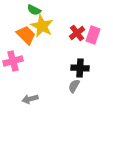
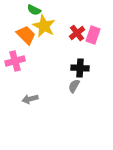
yellow star: moved 2 px right
pink cross: moved 2 px right
